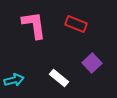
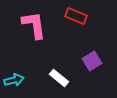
red rectangle: moved 8 px up
purple square: moved 2 px up; rotated 12 degrees clockwise
